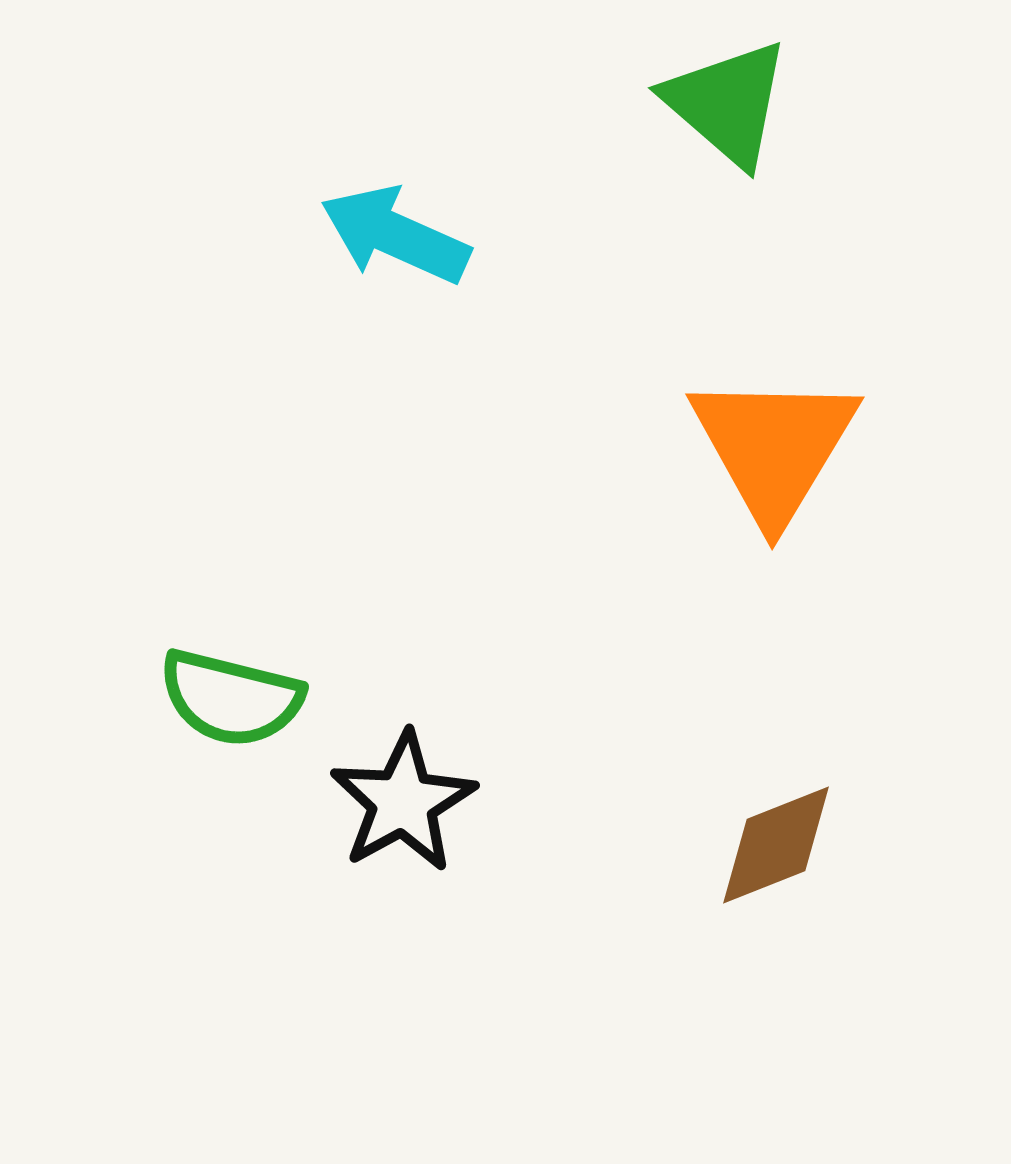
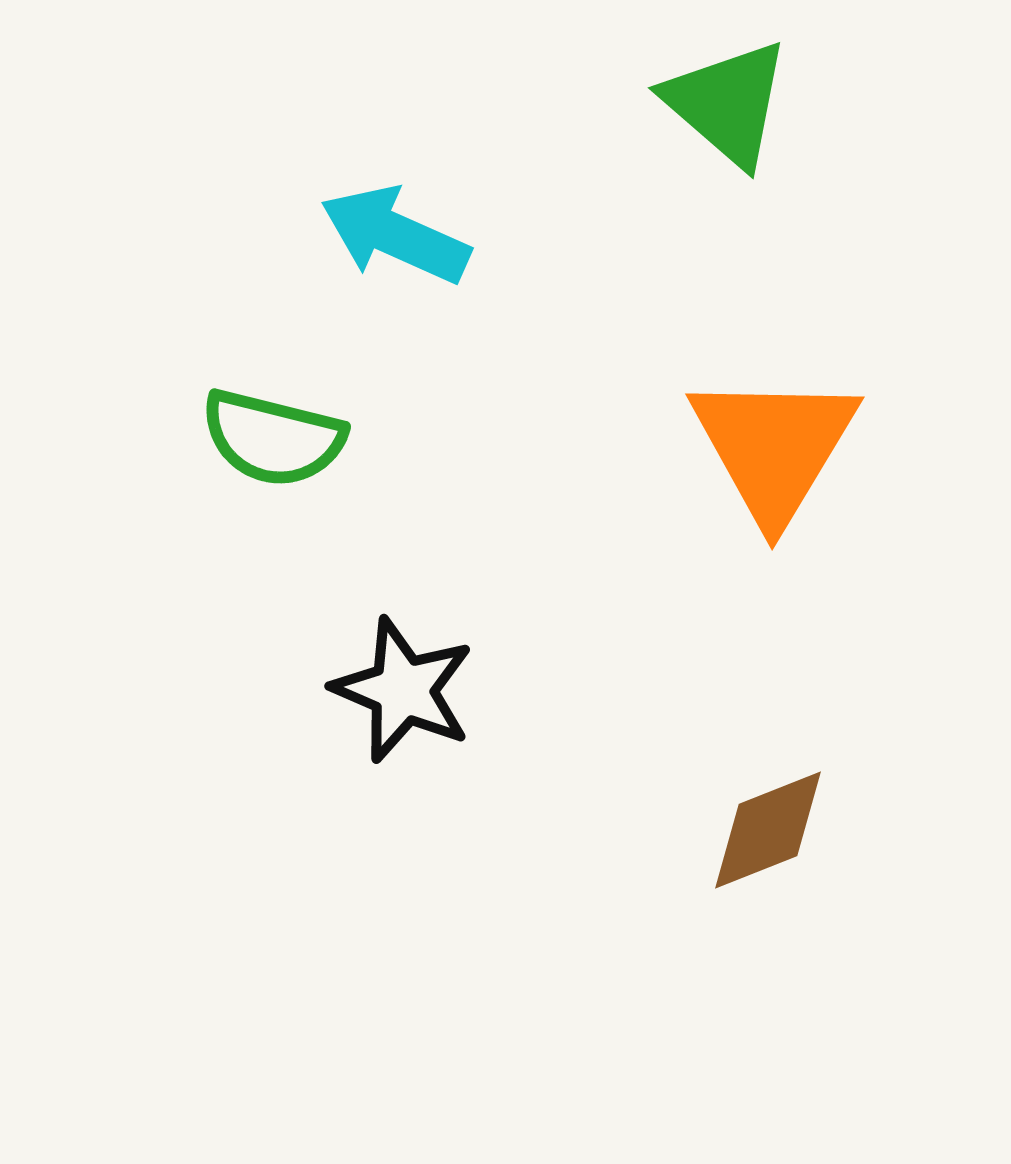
green semicircle: moved 42 px right, 260 px up
black star: moved 112 px up; rotated 20 degrees counterclockwise
brown diamond: moved 8 px left, 15 px up
